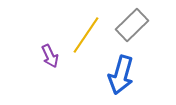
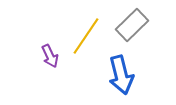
yellow line: moved 1 px down
blue arrow: rotated 30 degrees counterclockwise
